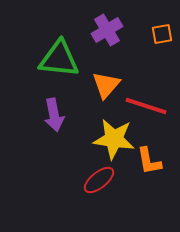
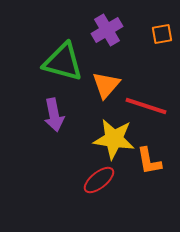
green triangle: moved 4 px right, 3 px down; rotated 9 degrees clockwise
